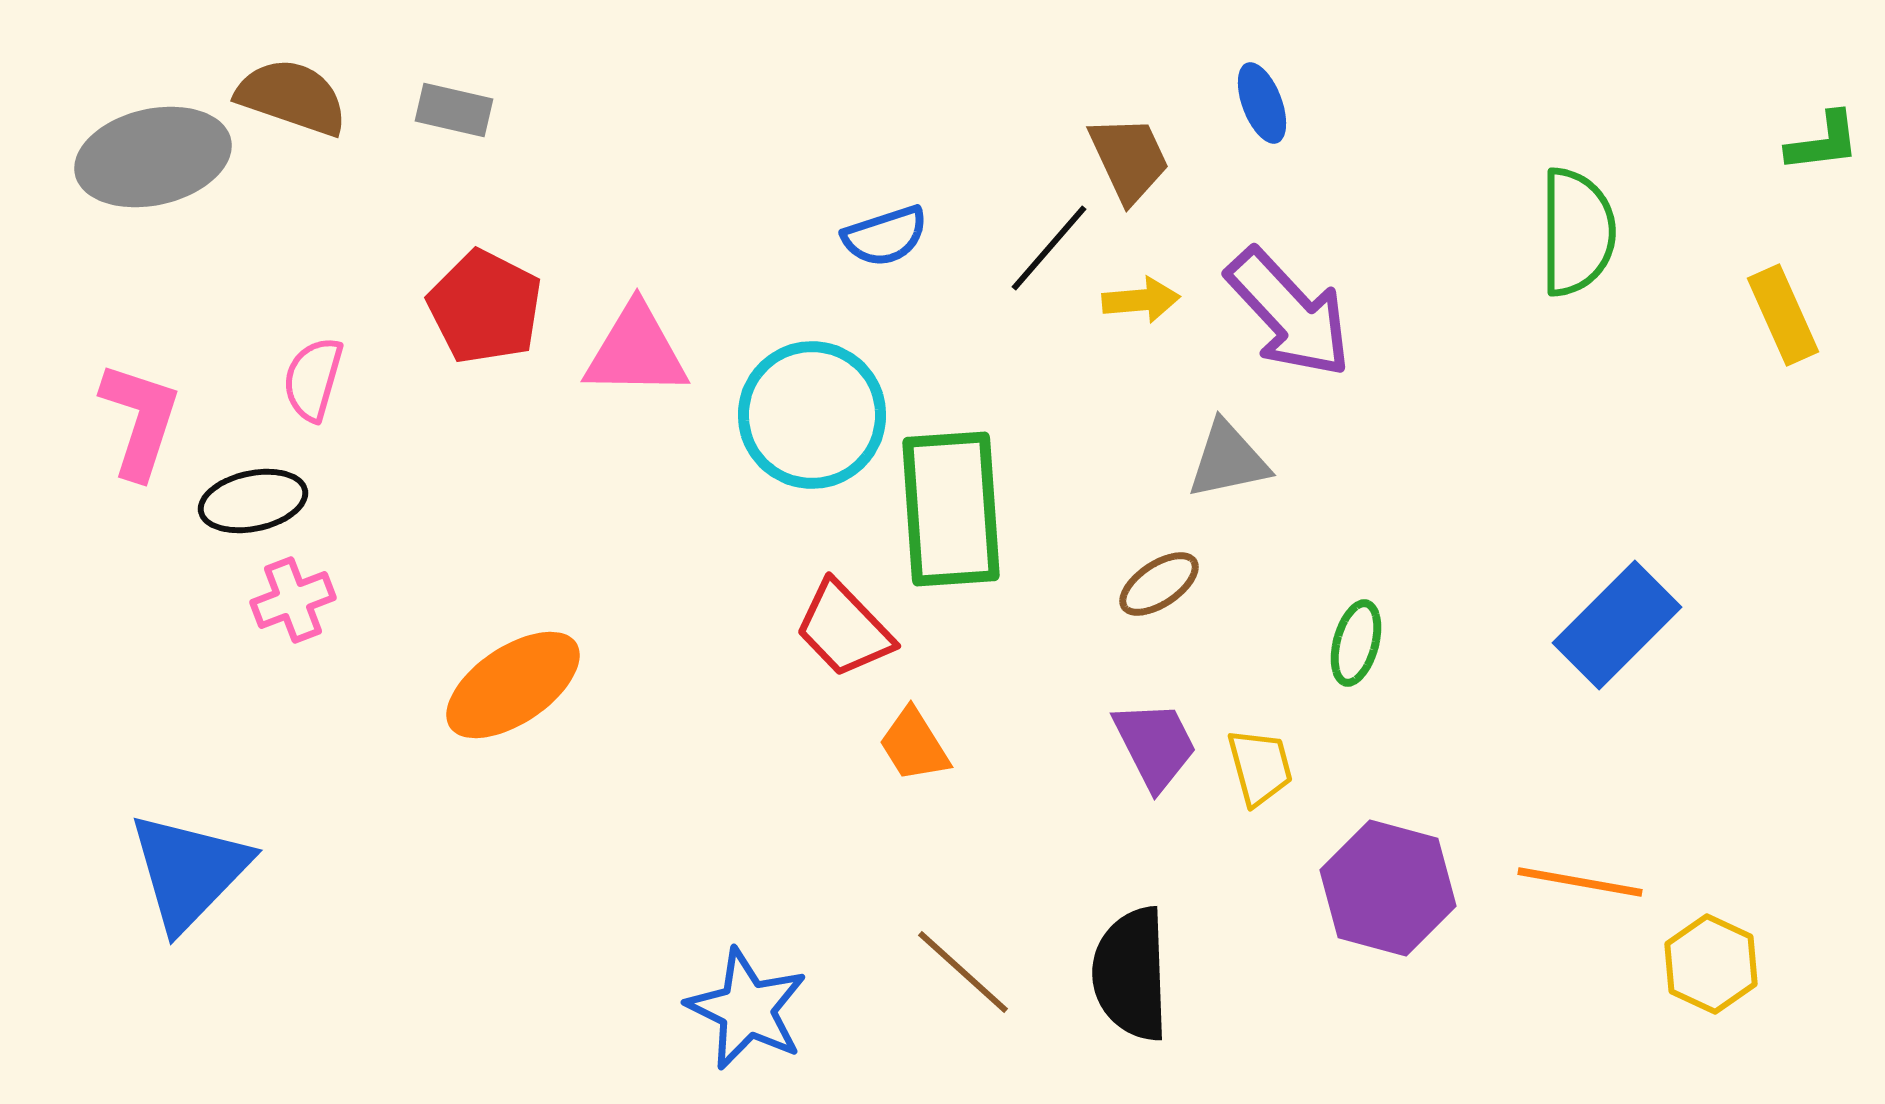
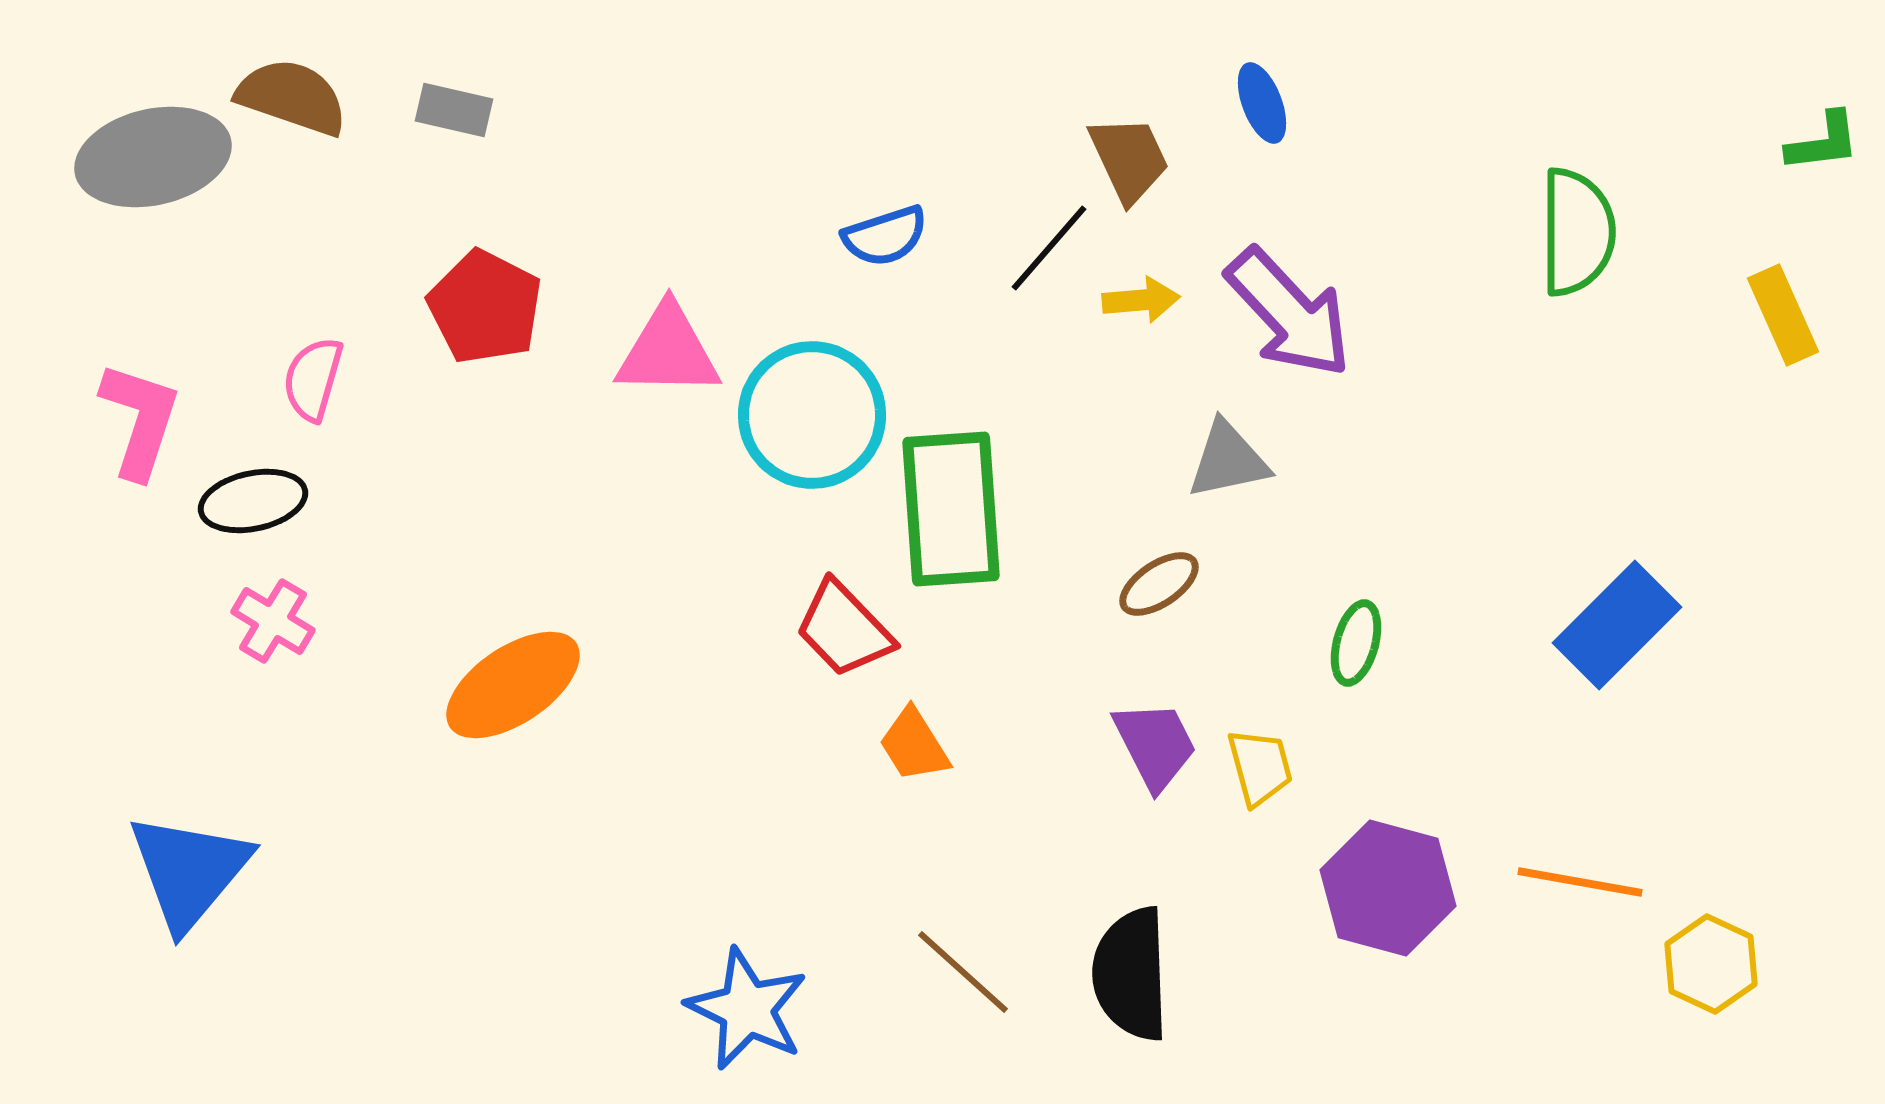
pink triangle: moved 32 px right
pink cross: moved 20 px left, 21 px down; rotated 38 degrees counterclockwise
blue triangle: rotated 4 degrees counterclockwise
